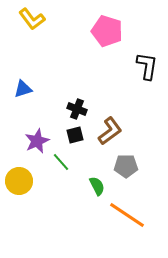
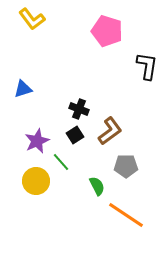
black cross: moved 2 px right
black square: rotated 18 degrees counterclockwise
yellow circle: moved 17 px right
orange line: moved 1 px left
